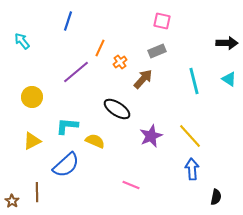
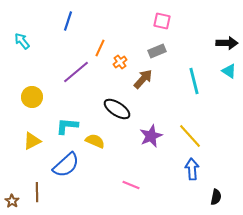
cyan triangle: moved 8 px up
